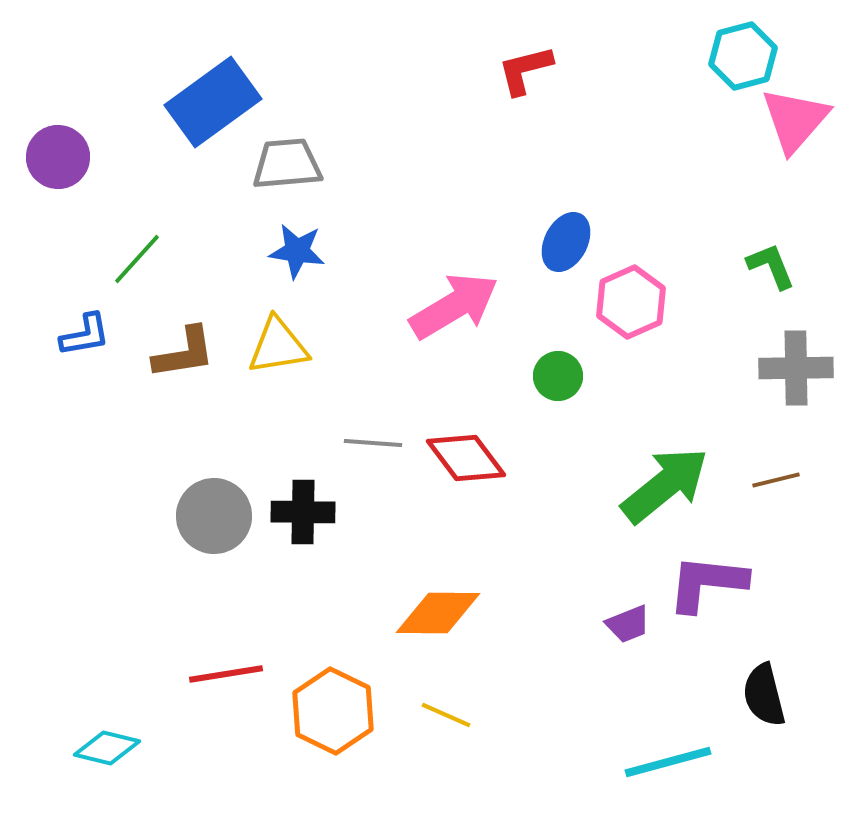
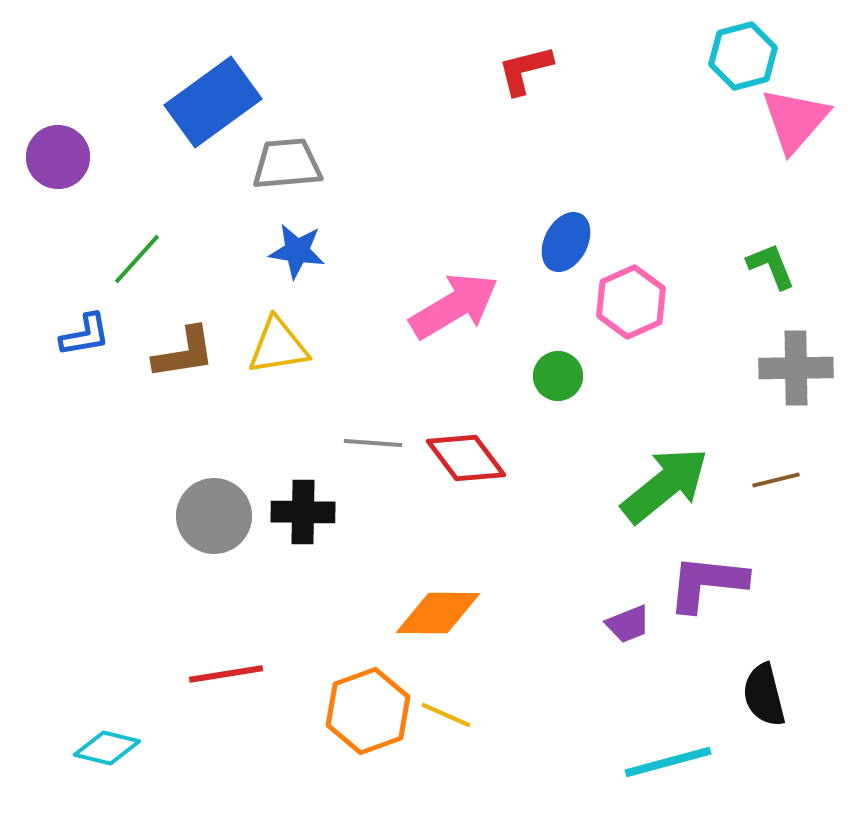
orange hexagon: moved 35 px right; rotated 14 degrees clockwise
